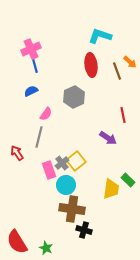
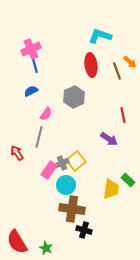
purple arrow: moved 1 px right, 1 px down
gray cross: rotated 16 degrees clockwise
pink rectangle: rotated 54 degrees clockwise
